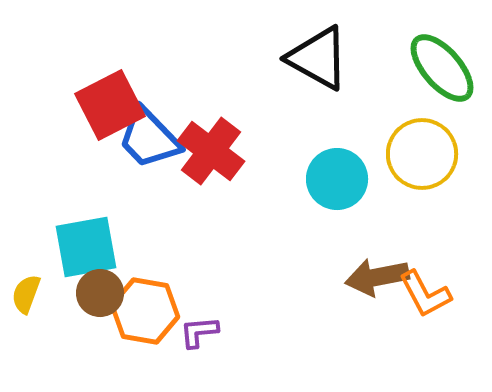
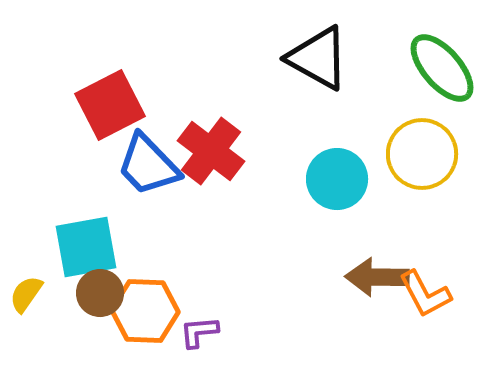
blue trapezoid: moved 1 px left, 27 px down
brown arrow: rotated 12 degrees clockwise
yellow semicircle: rotated 15 degrees clockwise
orange hexagon: rotated 8 degrees counterclockwise
